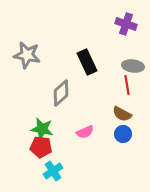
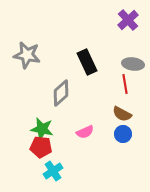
purple cross: moved 2 px right, 4 px up; rotated 30 degrees clockwise
gray ellipse: moved 2 px up
red line: moved 2 px left, 1 px up
